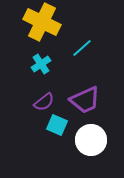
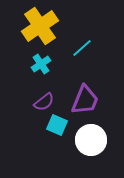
yellow cross: moved 2 px left, 4 px down; rotated 30 degrees clockwise
purple trapezoid: rotated 44 degrees counterclockwise
